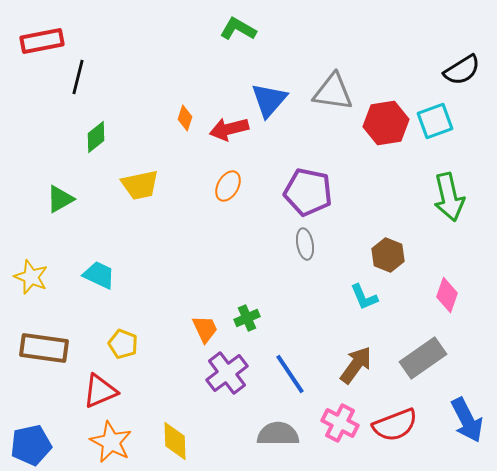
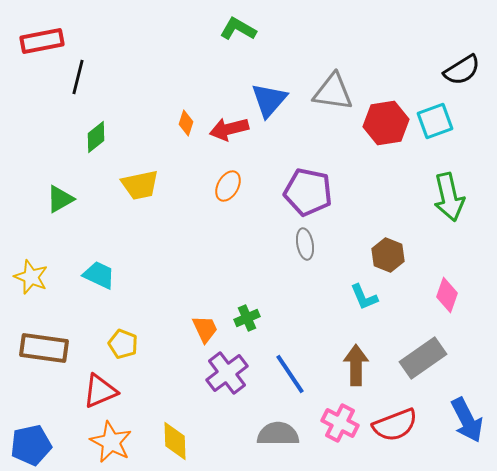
orange diamond: moved 1 px right, 5 px down
brown arrow: rotated 36 degrees counterclockwise
